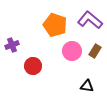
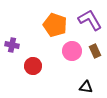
purple L-shape: rotated 20 degrees clockwise
purple cross: rotated 32 degrees clockwise
brown rectangle: rotated 56 degrees counterclockwise
black triangle: moved 1 px left, 1 px down
